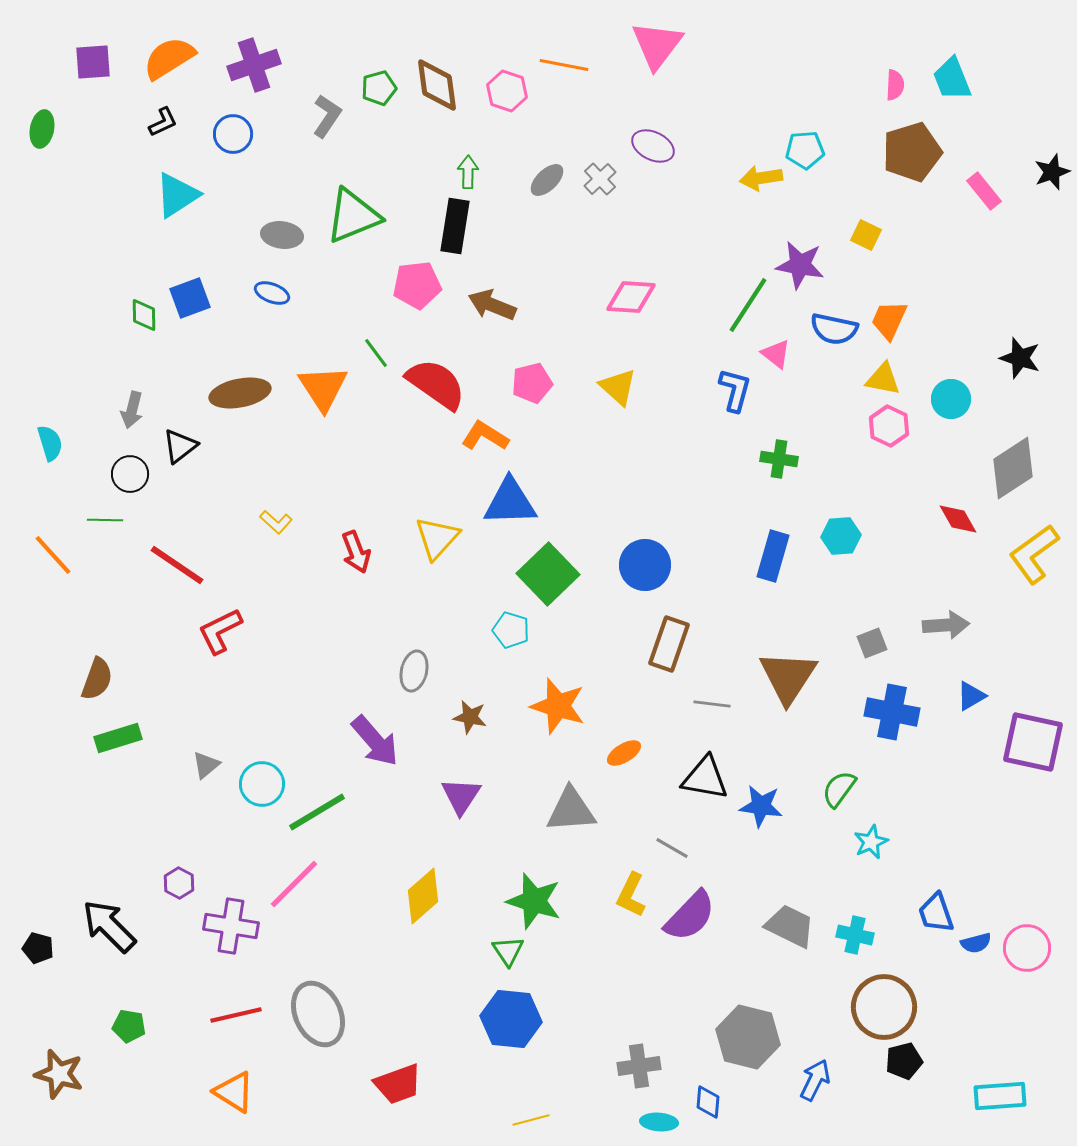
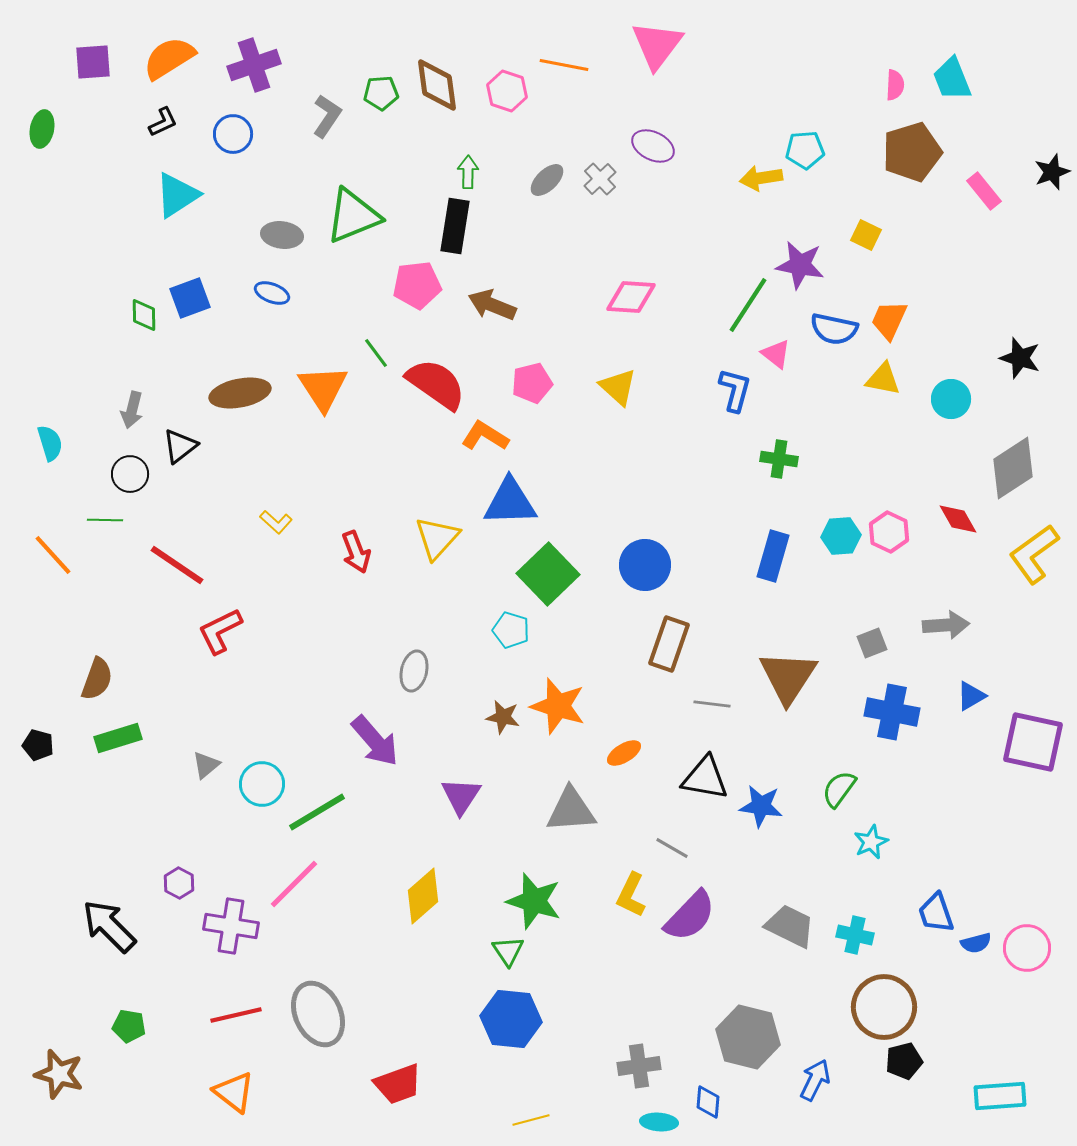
green pentagon at (379, 88): moved 2 px right, 5 px down; rotated 12 degrees clockwise
pink hexagon at (889, 426): moved 106 px down
brown star at (470, 717): moved 33 px right
black pentagon at (38, 948): moved 203 px up
orange triangle at (234, 1092): rotated 6 degrees clockwise
